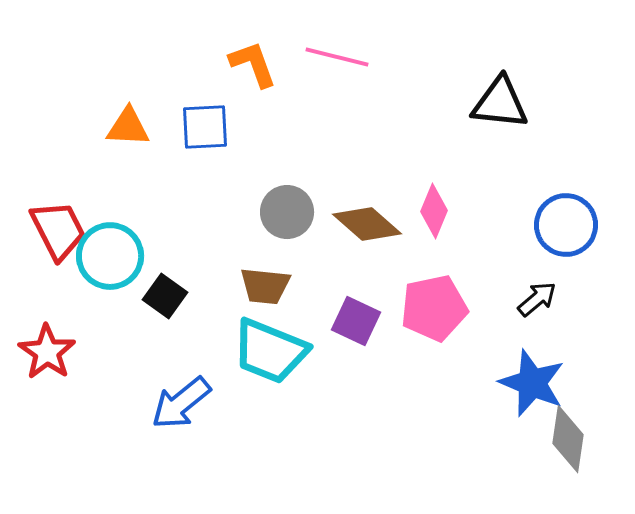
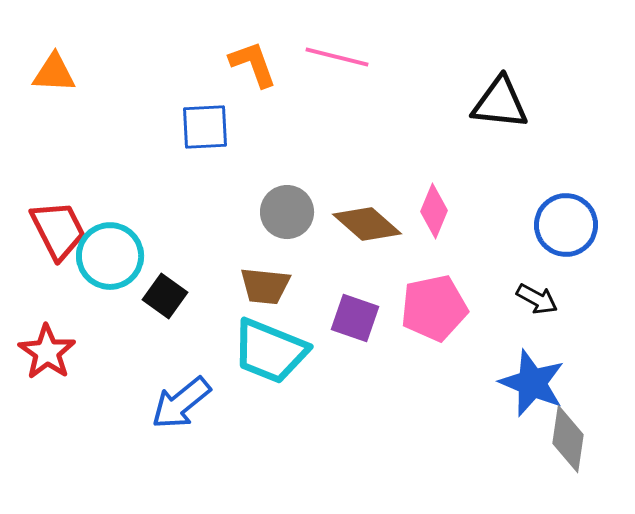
orange triangle: moved 74 px left, 54 px up
black arrow: rotated 69 degrees clockwise
purple square: moved 1 px left, 3 px up; rotated 6 degrees counterclockwise
